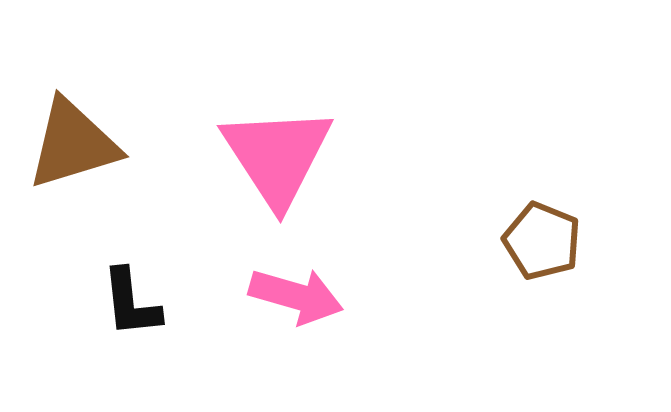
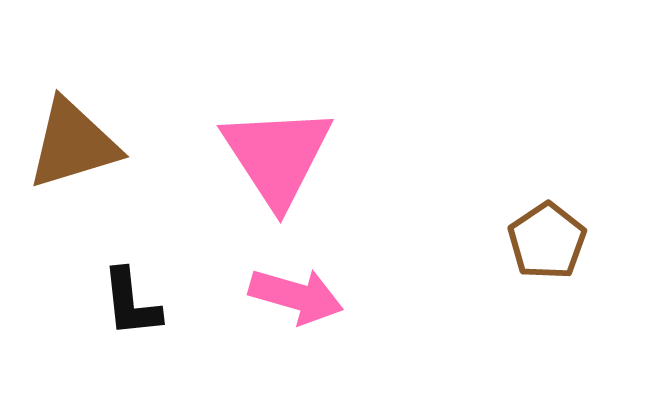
brown pentagon: moved 5 px right; rotated 16 degrees clockwise
